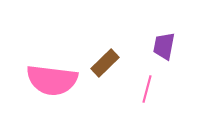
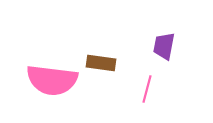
brown rectangle: moved 4 px left; rotated 52 degrees clockwise
